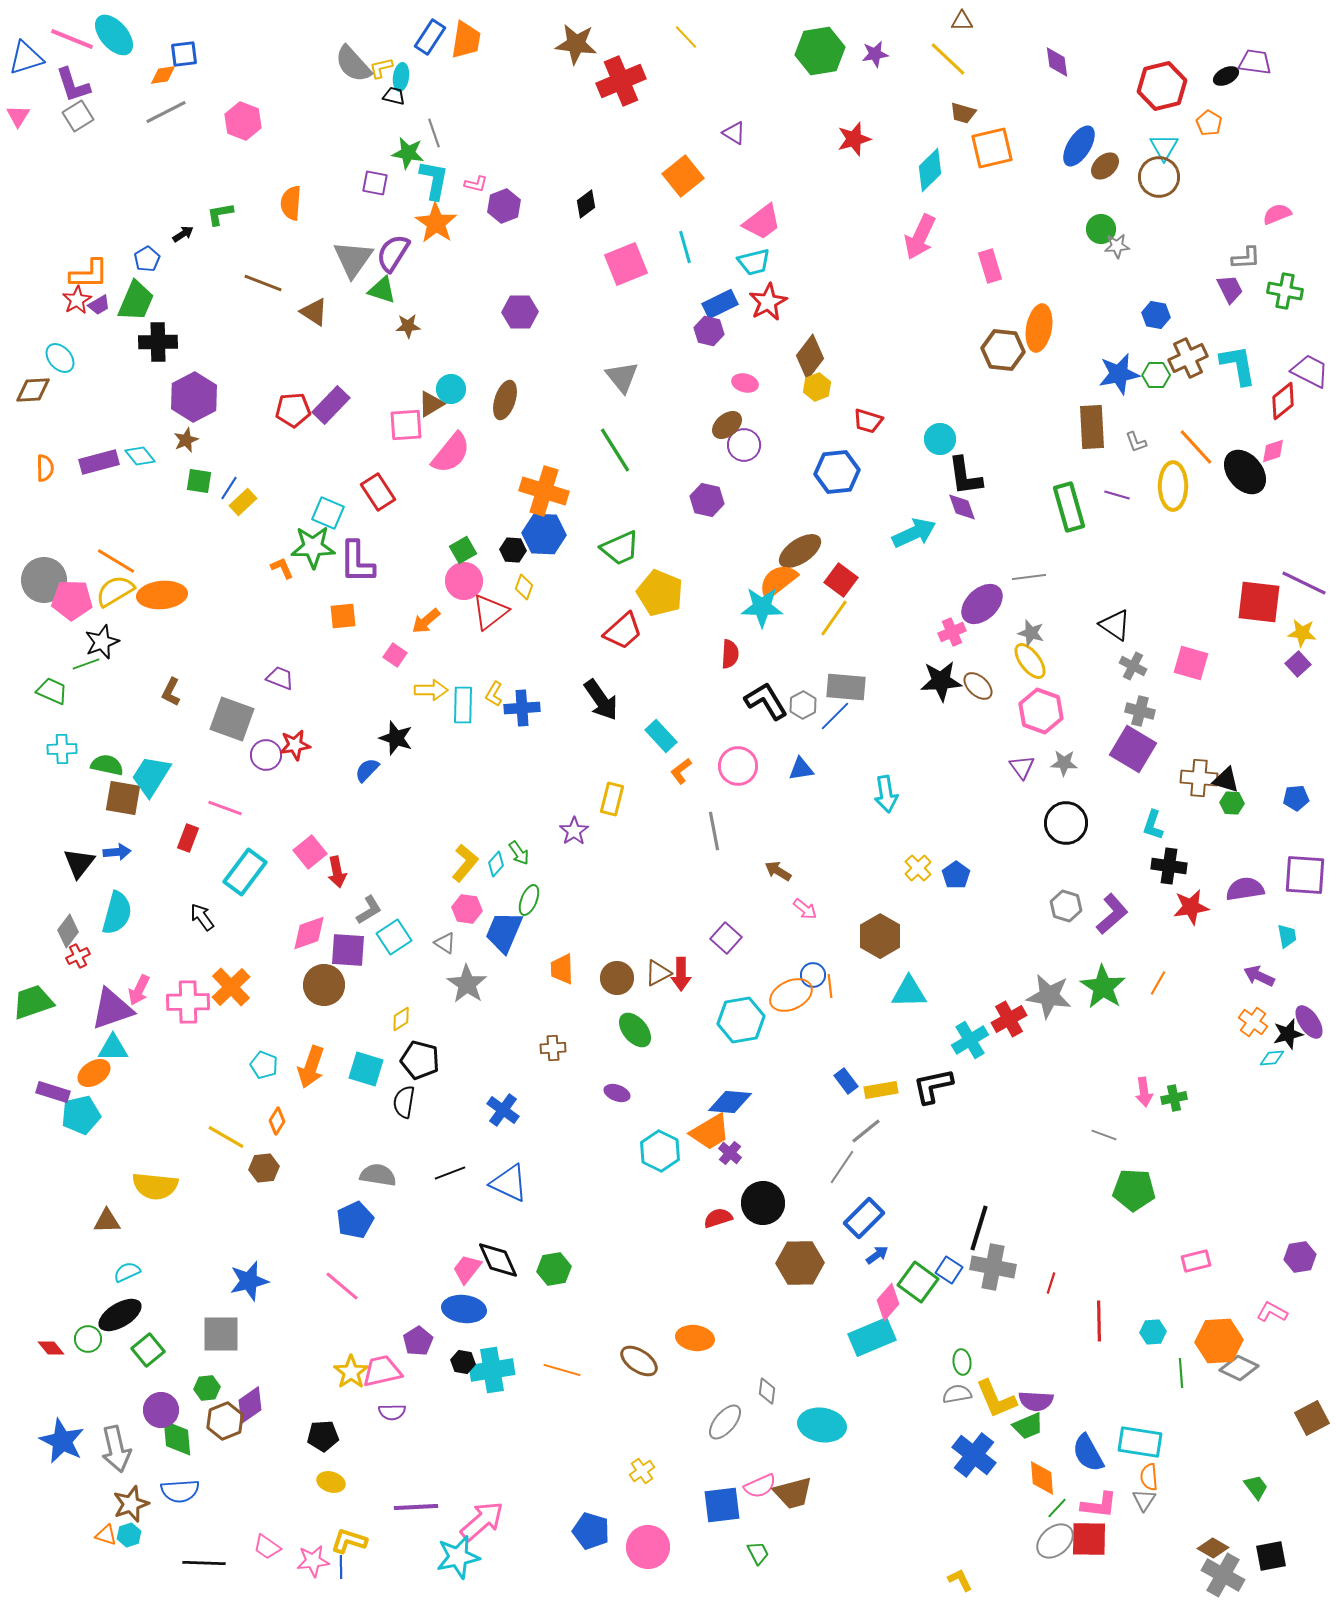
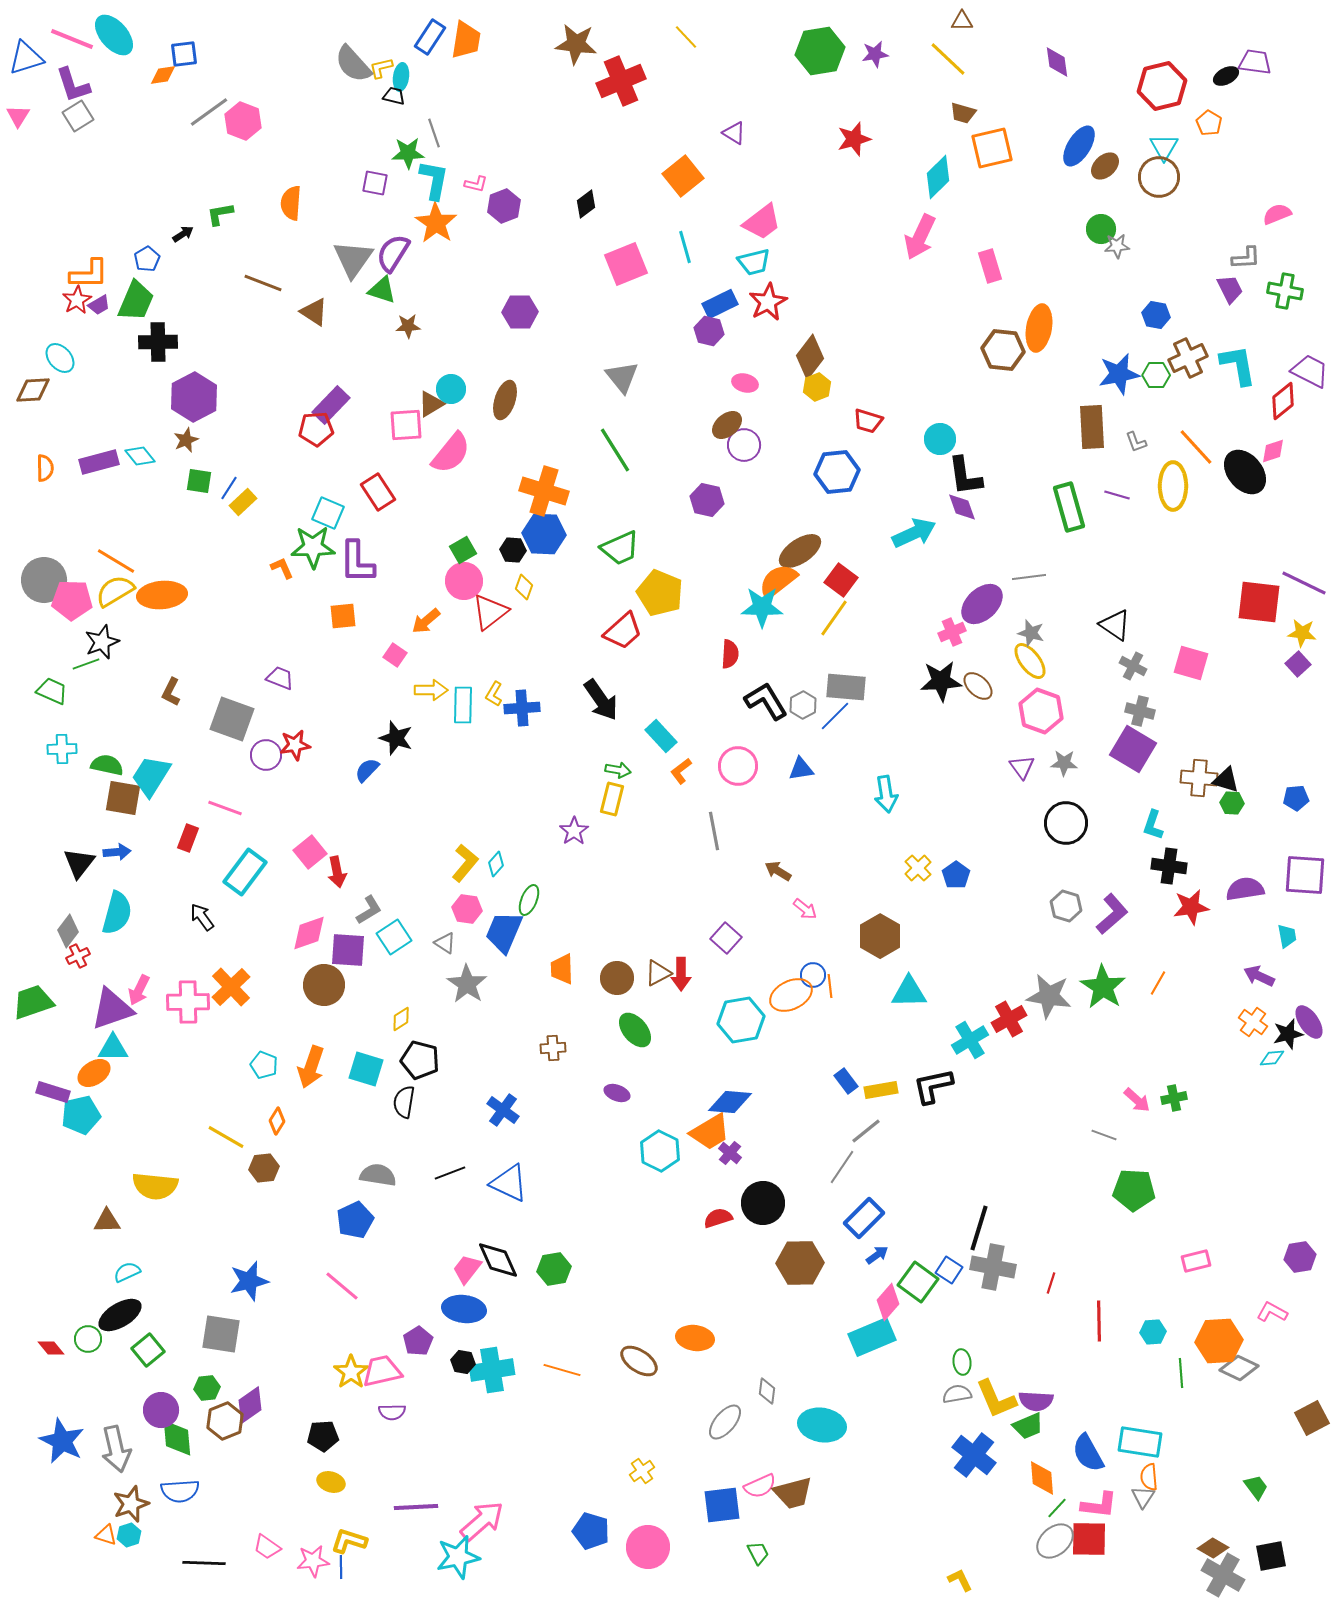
gray line at (166, 112): moved 43 px right; rotated 9 degrees counterclockwise
green star at (408, 153): rotated 12 degrees counterclockwise
cyan diamond at (930, 170): moved 8 px right, 7 px down
red pentagon at (293, 410): moved 23 px right, 19 px down
green arrow at (519, 853): moved 99 px right, 83 px up; rotated 45 degrees counterclockwise
pink arrow at (1144, 1092): moved 7 px left, 8 px down; rotated 40 degrees counterclockwise
gray square at (221, 1334): rotated 9 degrees clockwise
gray triangle at (1144, 1500): moved 1 px left, 3 px up
